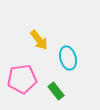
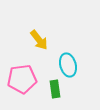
cyan ellipse: moved 7 px down
green rectangle: moved 1 px left, 2 px up; rotated 30 degrees clockwise
